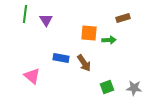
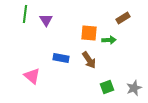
brown rectangle: rotated 16 degrees counterclockwise
brown arrow: moved 5 px right, 3 px up
gray star: rotated 28 degrees counterclockwise
